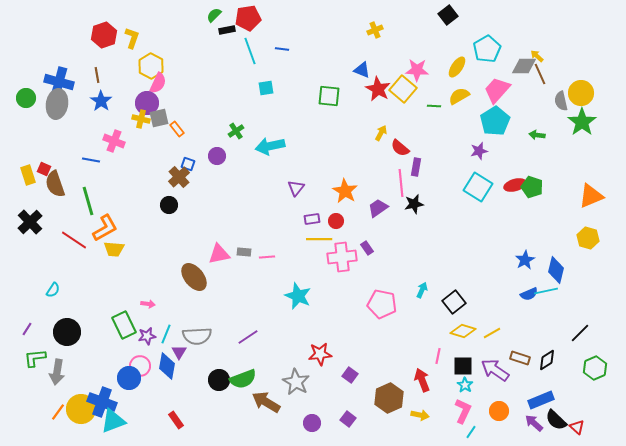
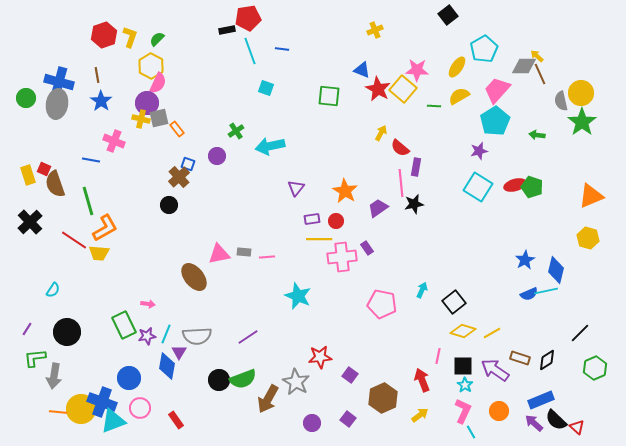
green semicircle at (214, 15): moved 57 px left, 24 px down
yellow L-shape at (132, 38): moved 2 px left, 1 px up
cyan pentagon at (487, 49): moved 3 px left
cyan square at (266, 88): rotated 28 degrees clockwise
yellow trapezoid at (114, 249): moved 15 px left, 4 px down
red star at (320, 354): moved 3 px down
pink circle at (140, 366): moved 42 px down
gray arrow at (57, 372): moved 3 px left, 4 px down
brown hexagon at (389, 398): moved 6 px left
brown arrow at (266, 402): moved 2 px right, 3 px up; rotated 92 degrees counterclockwise
orange line at (58, 412): rotated 60 degrees clockwise
yellow arrow at (420, 415): rotated 48 degrees counterclockwise
cyan line at (471, 432): rotated 64 degrees counterclockwise
